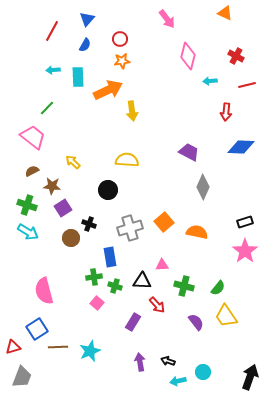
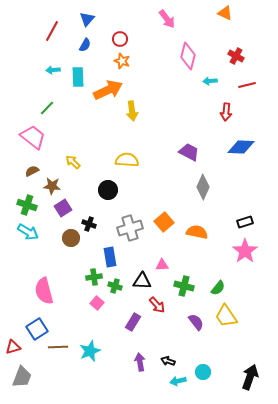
orange star at (122, 61): rotated 28 degrees clockwise
